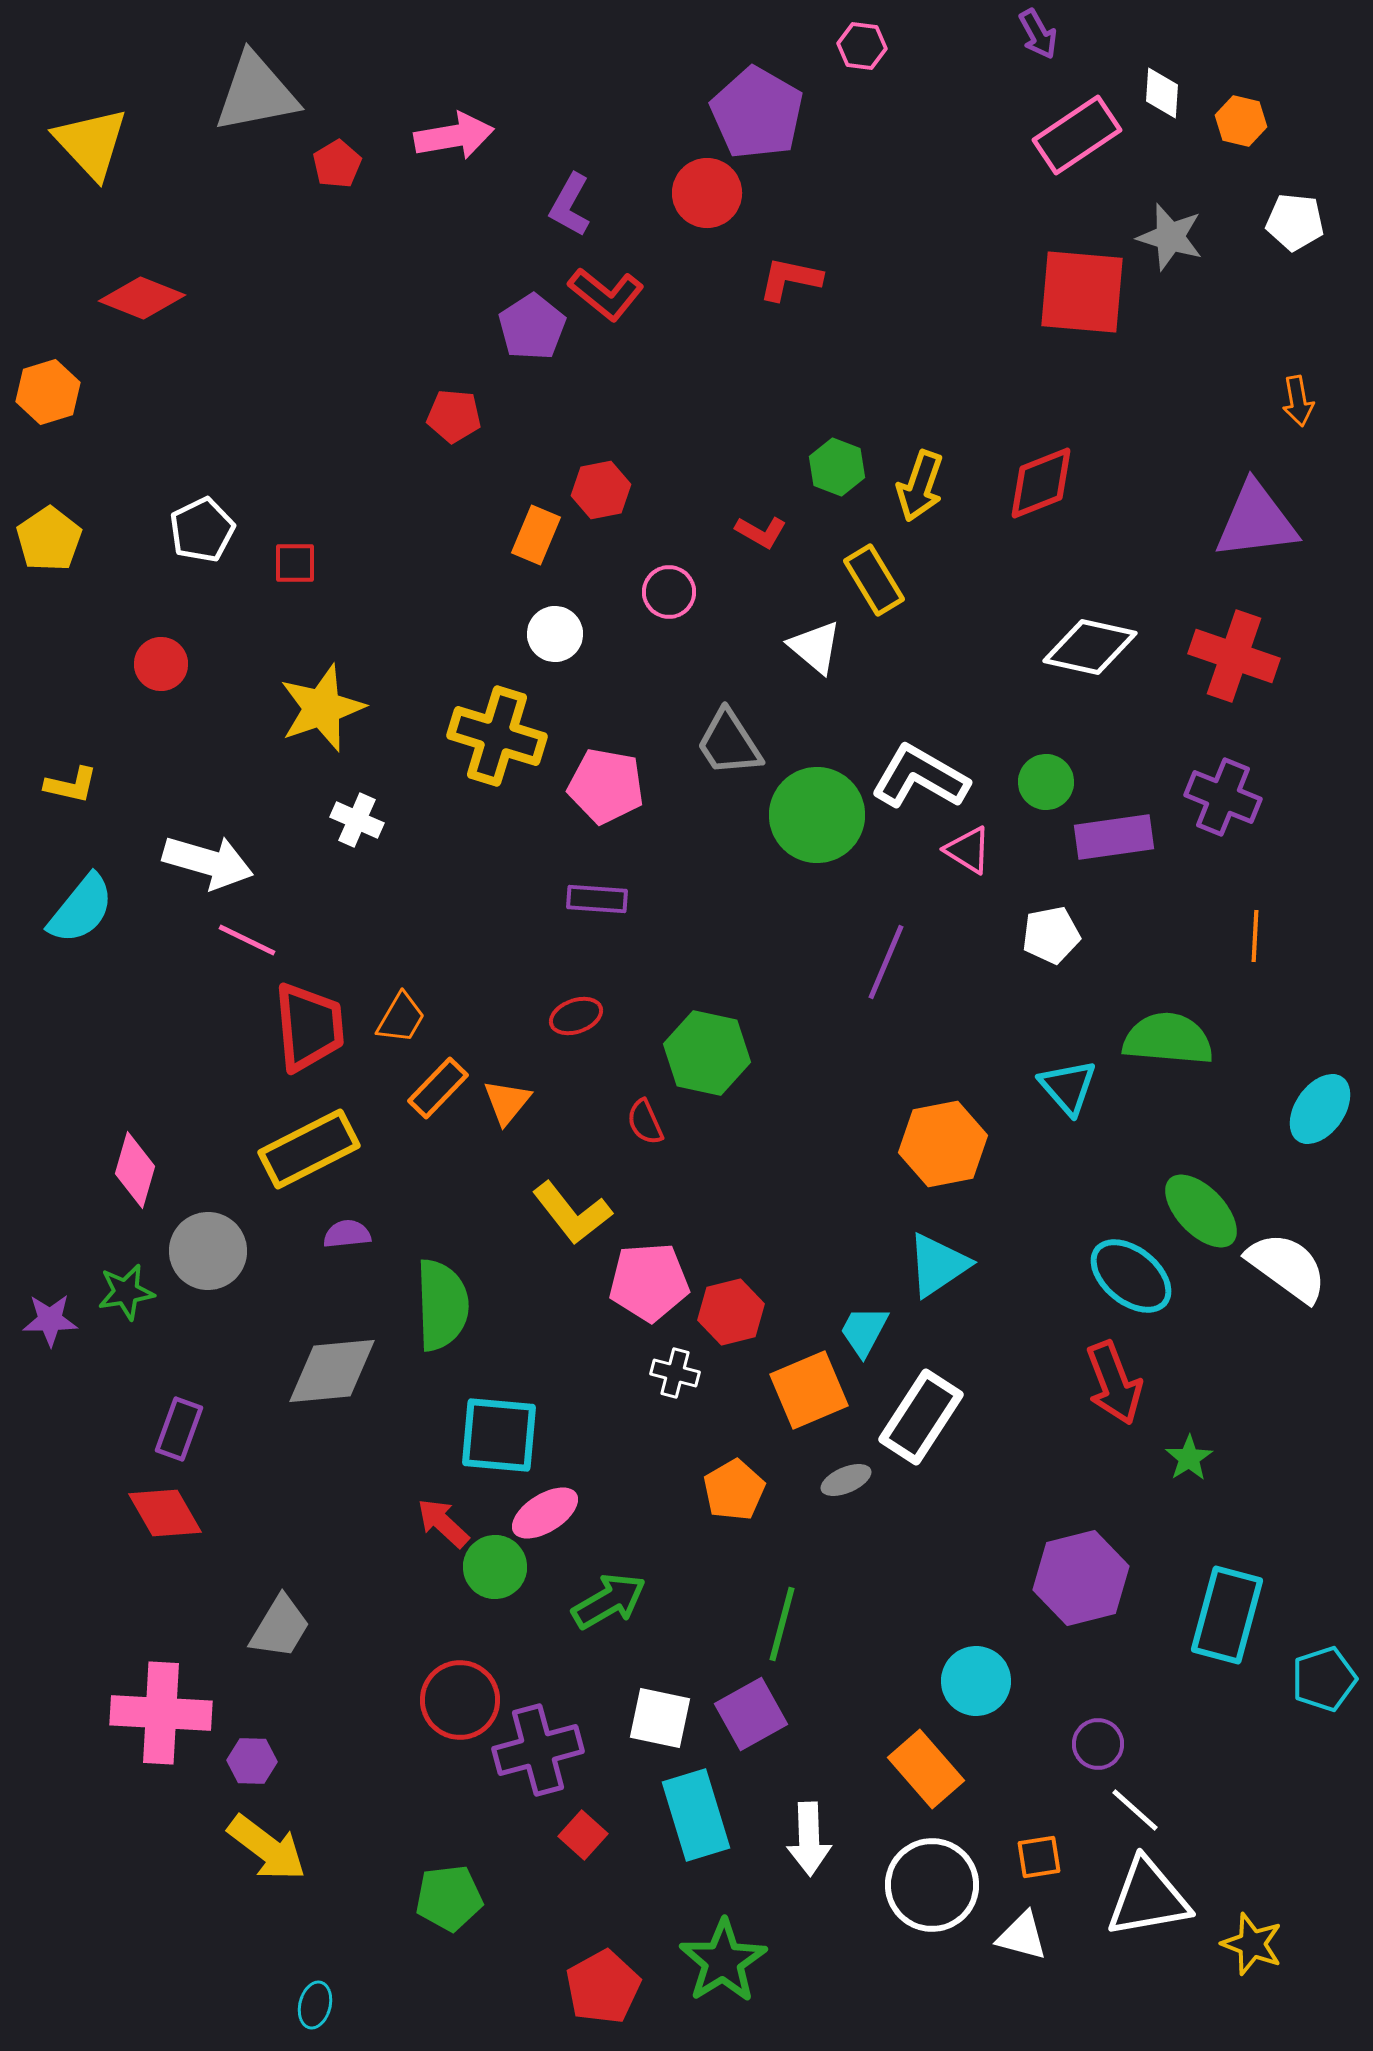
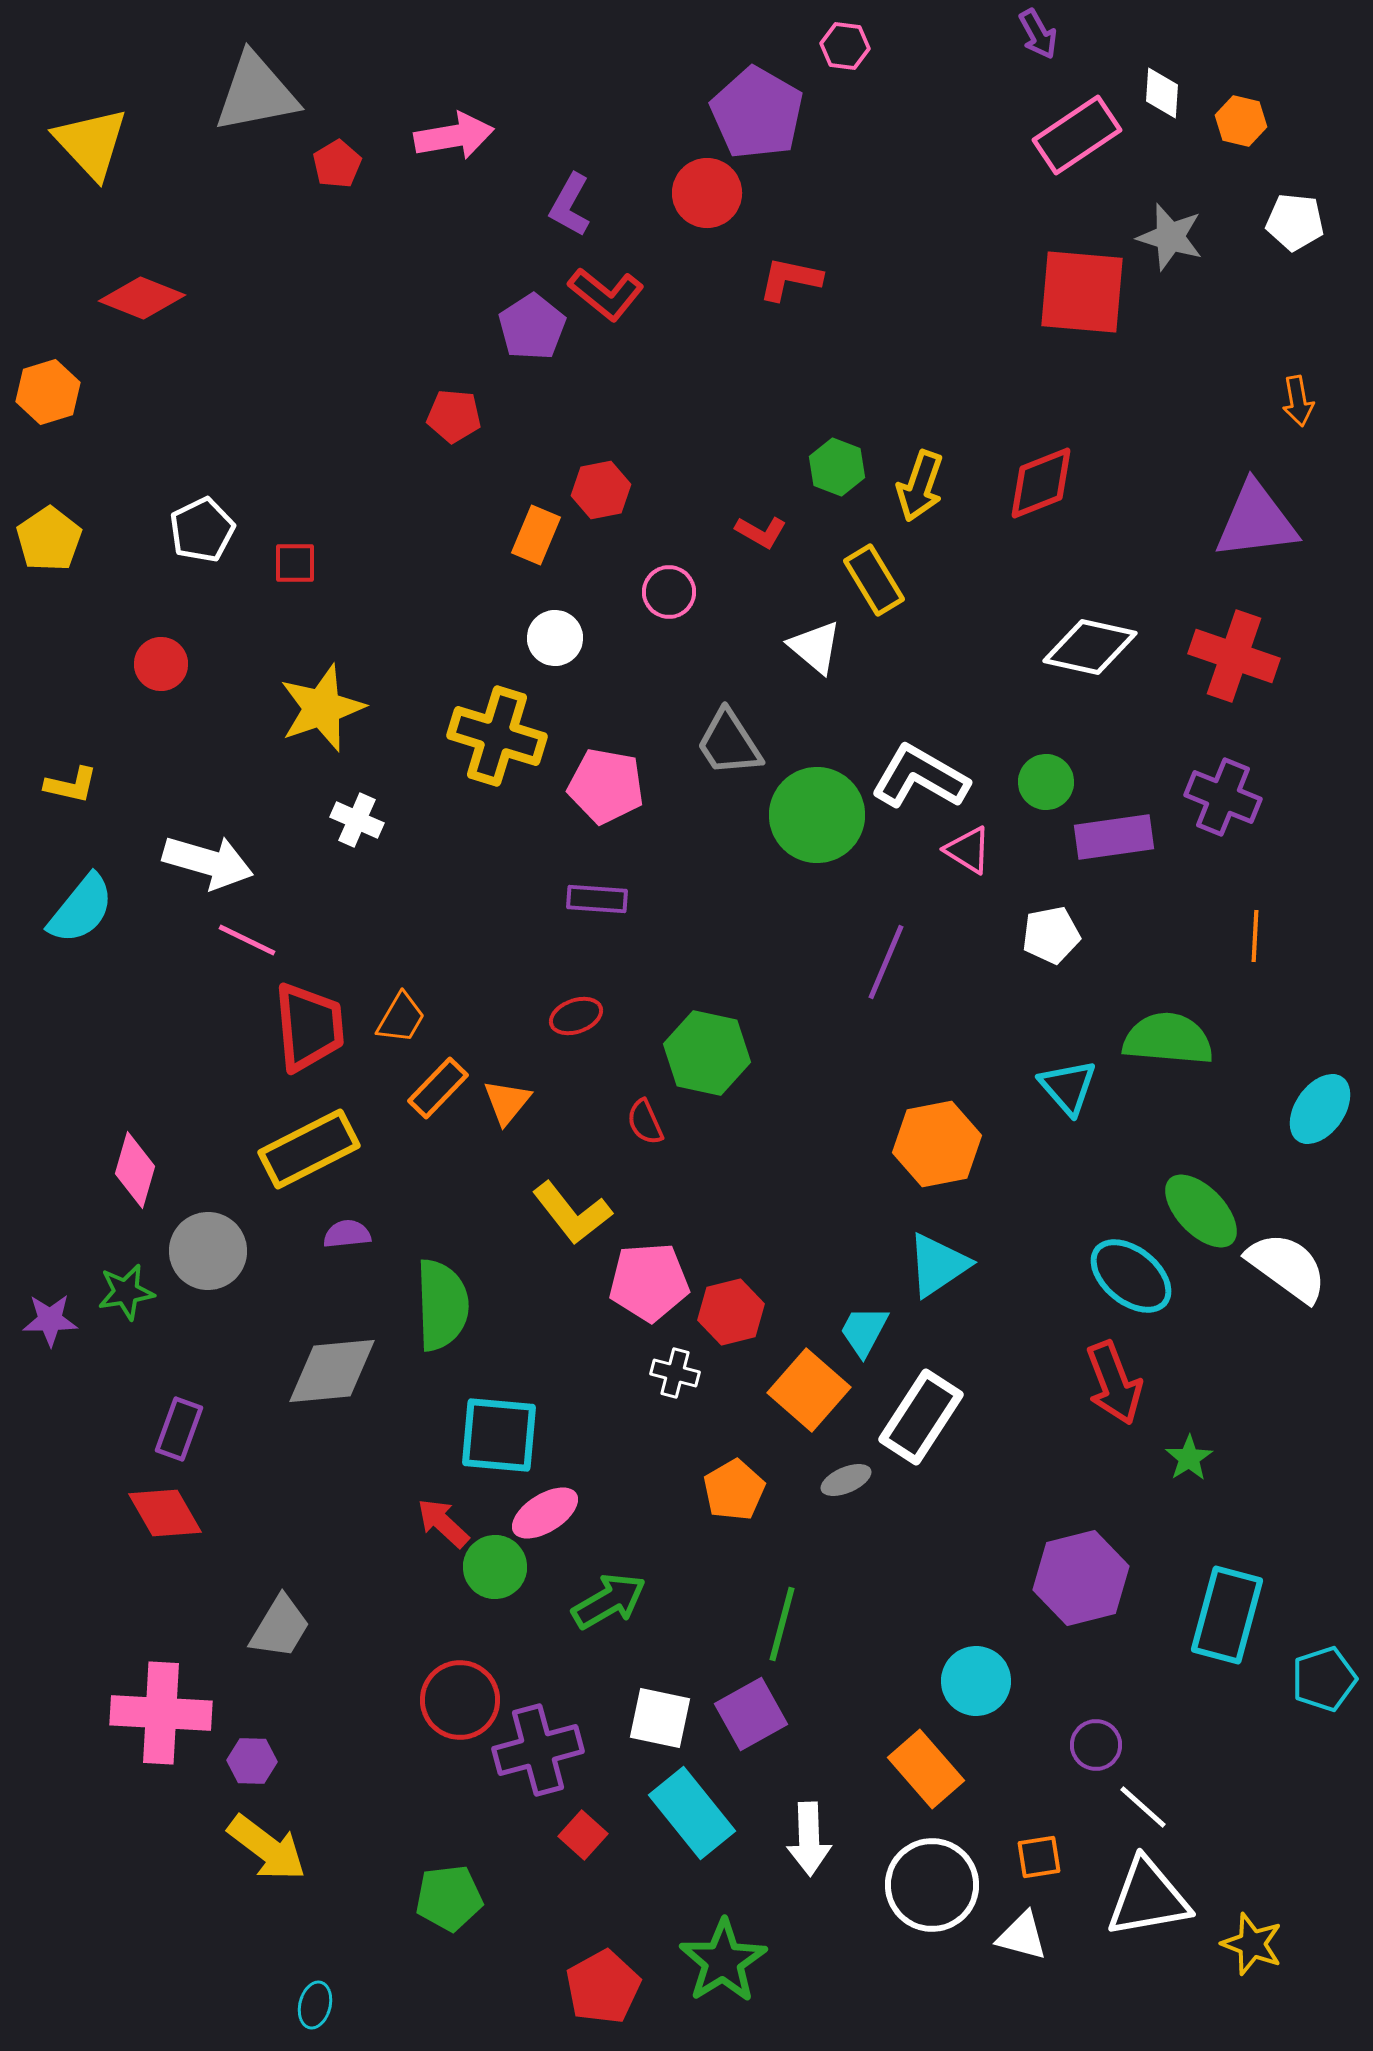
pink hexagon at (862, 46): moved 17 px left
white circle at (555, 634): moved 4 px down
orange hexagon at (943, 1144): moved 6 px left
orange square at (809, 1390): rotated 26 degrees counterclockwise
purple circle at (1098, 1744): moved 2 px left, 1 px down
white line at (1135, 1810): moved 8 px right, 3 px up
cyan rectangle at (696, 1815): moved 4 px left, 2 px up; rotated 22 degrees counterclockwise
